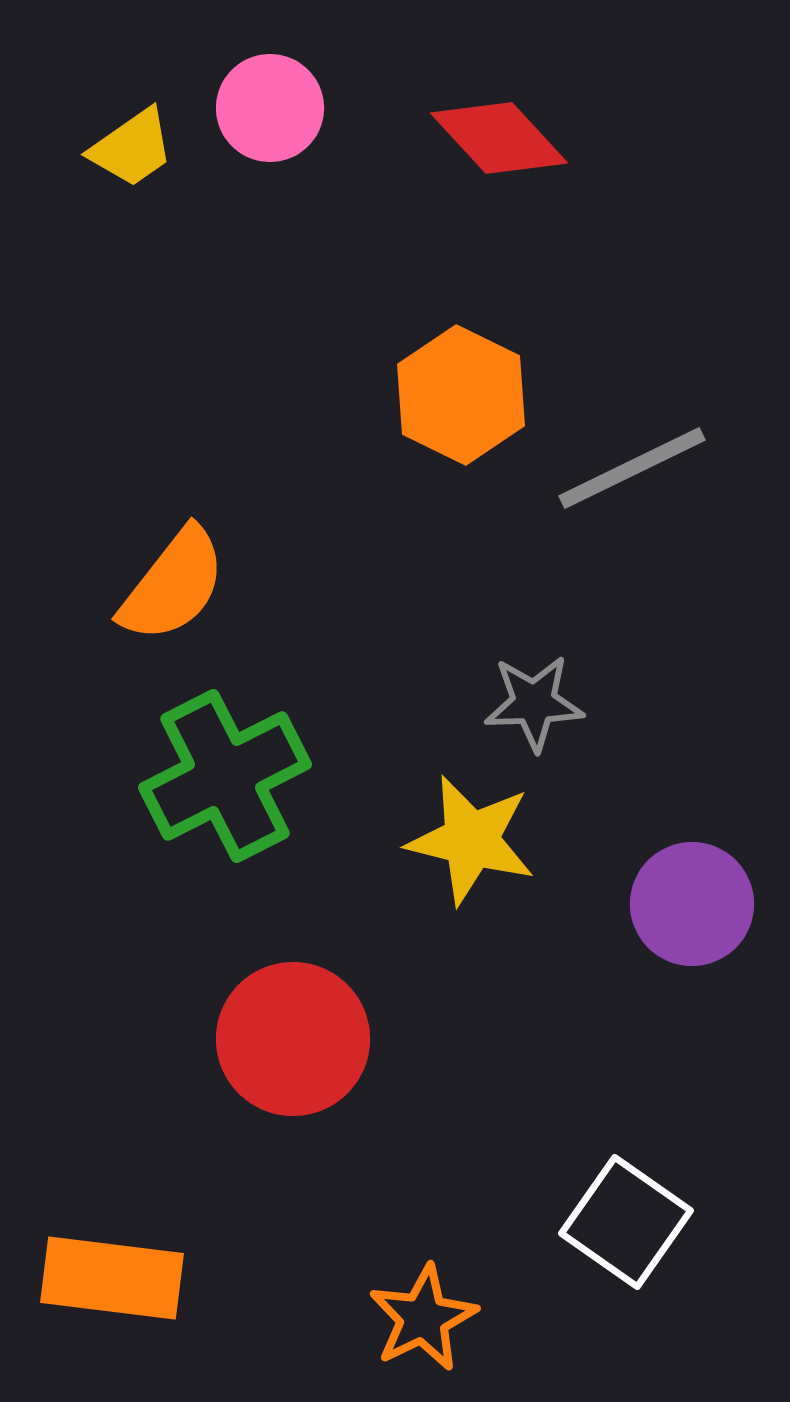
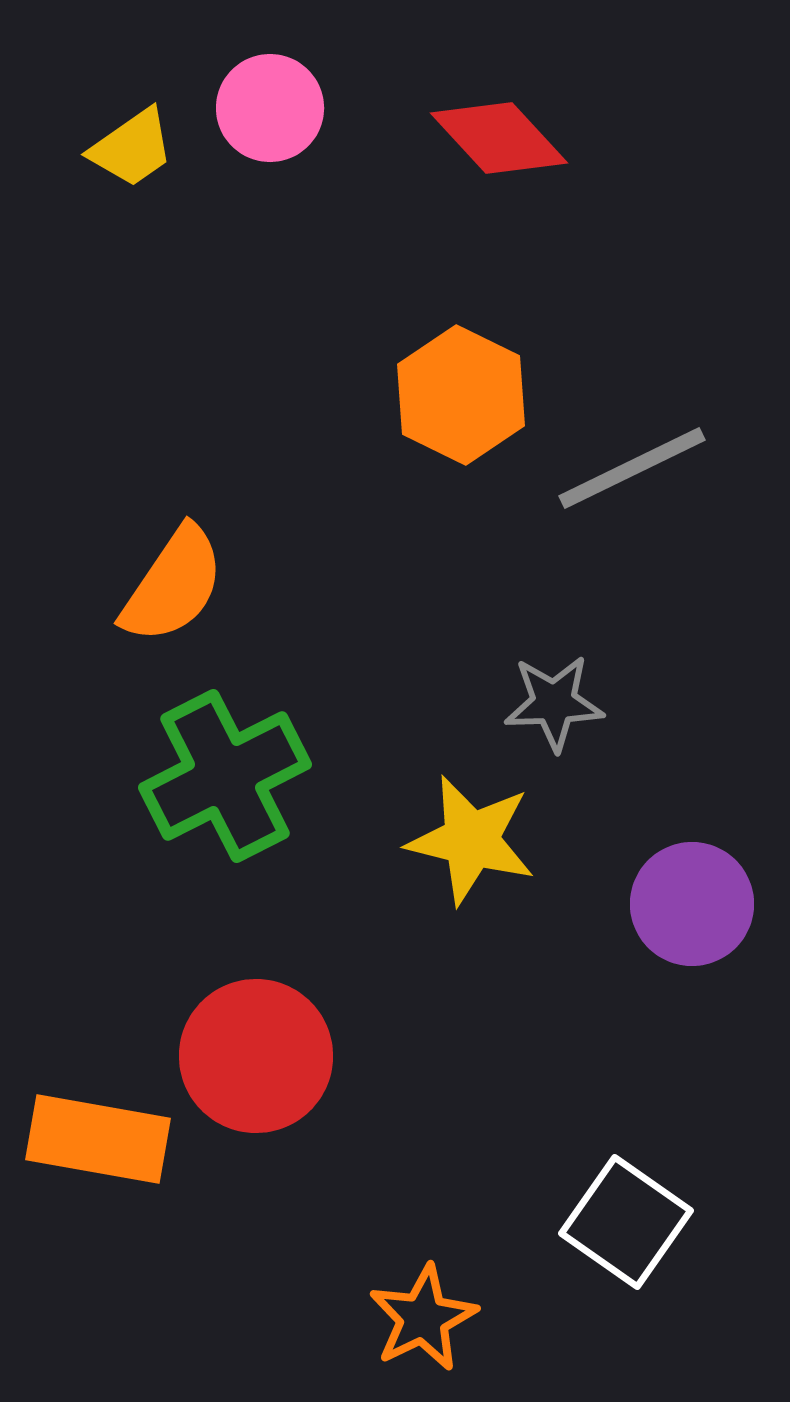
orange semicircle: rotated 4 degrees counterclockwise
gray star: moved 20 px right
red circle: moved 37 px left, 17 px down
orange rectangle: moved 14 px left, 139 px up; rotated 3 degrees clockwise
